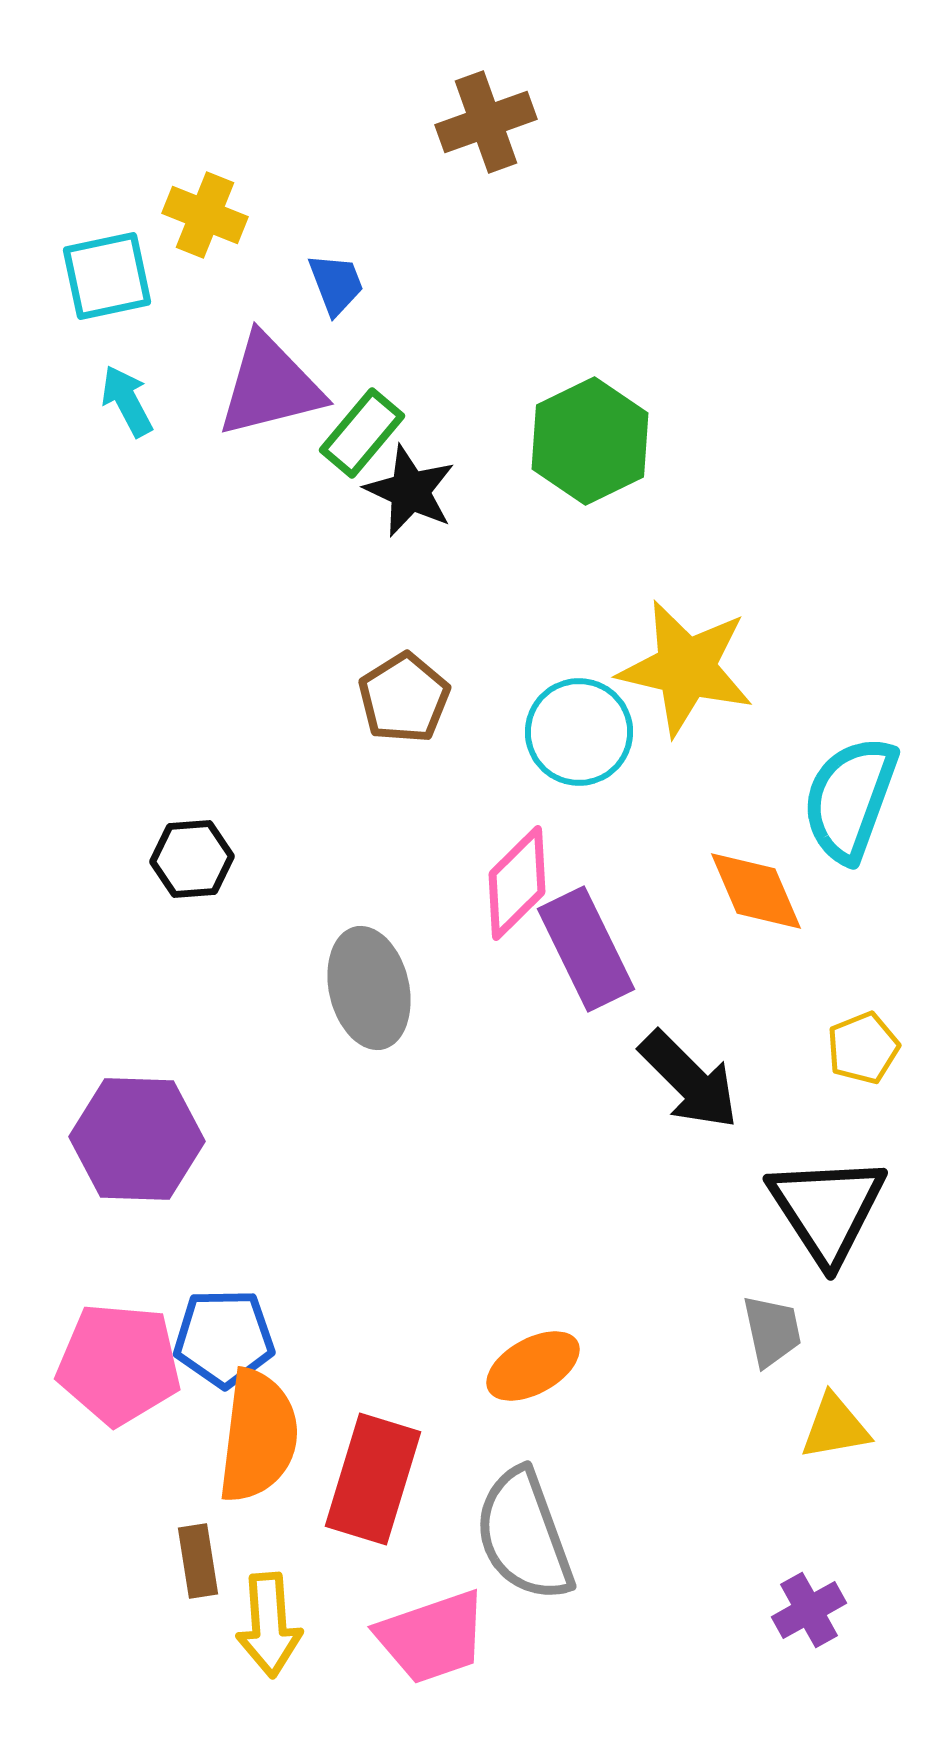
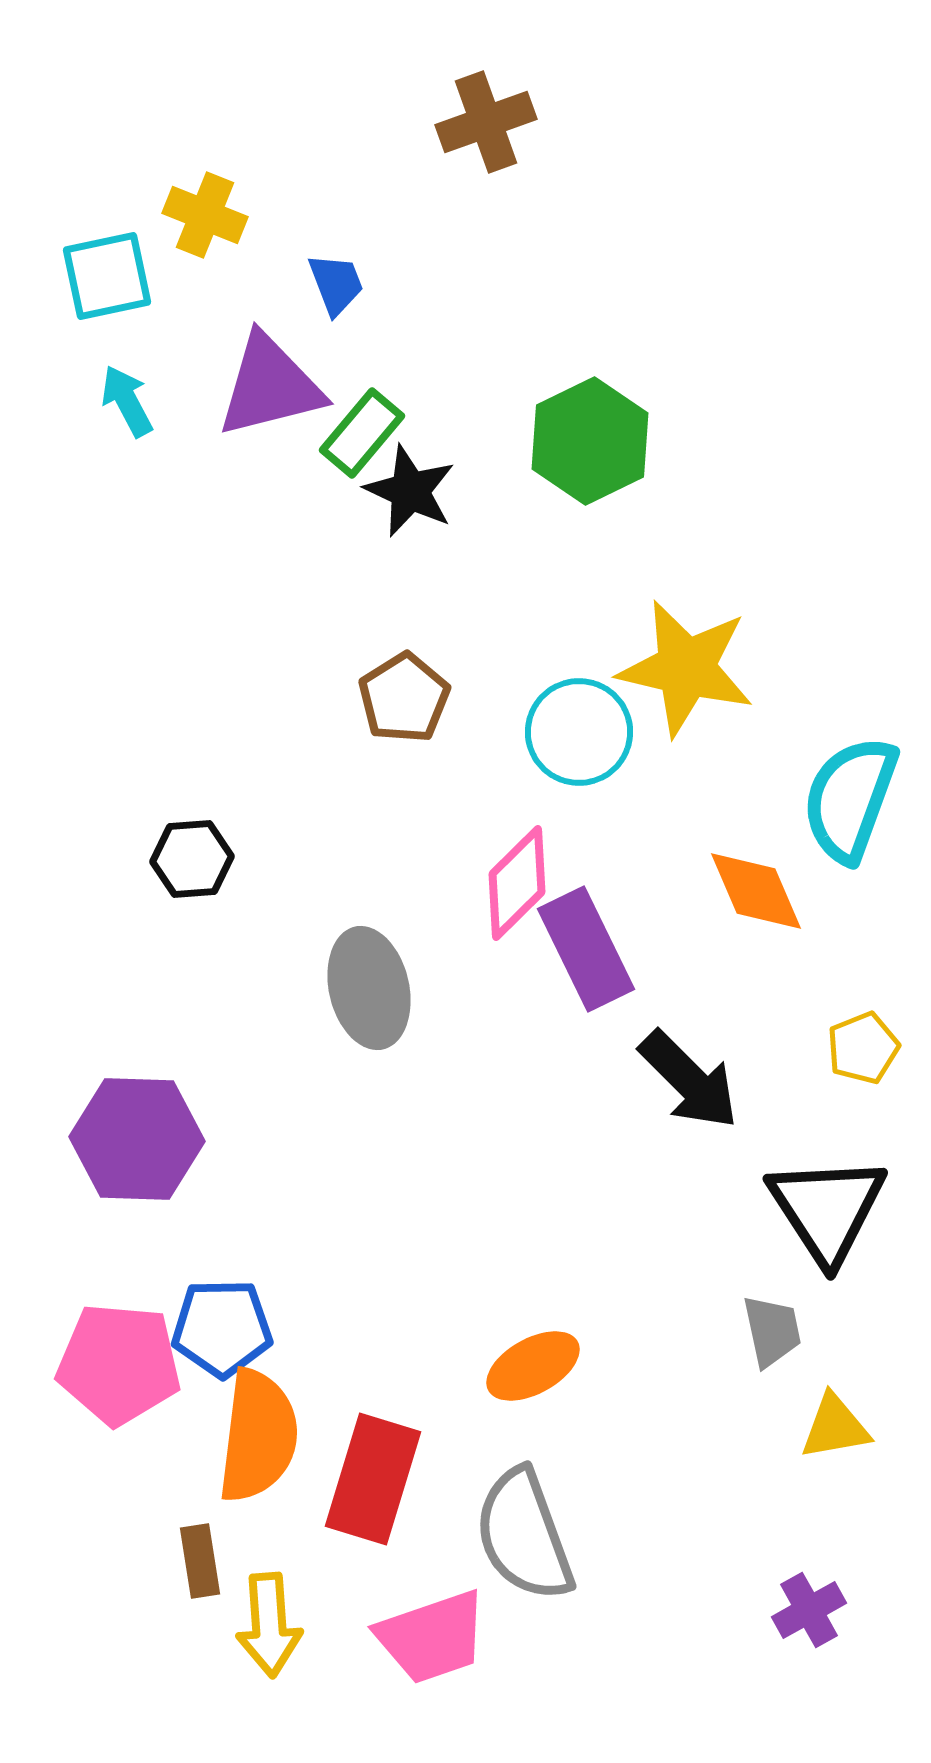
blue pentagon: moved 2 px left, 10 px up
brown rectangle: moved 2 px right
